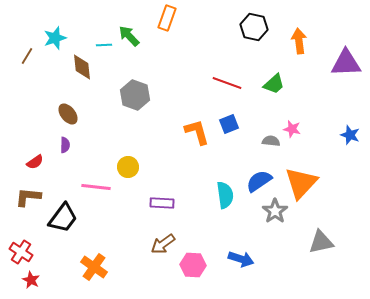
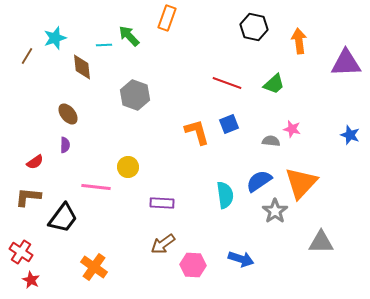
gray triangle: rotated 12 degrees clockwise
